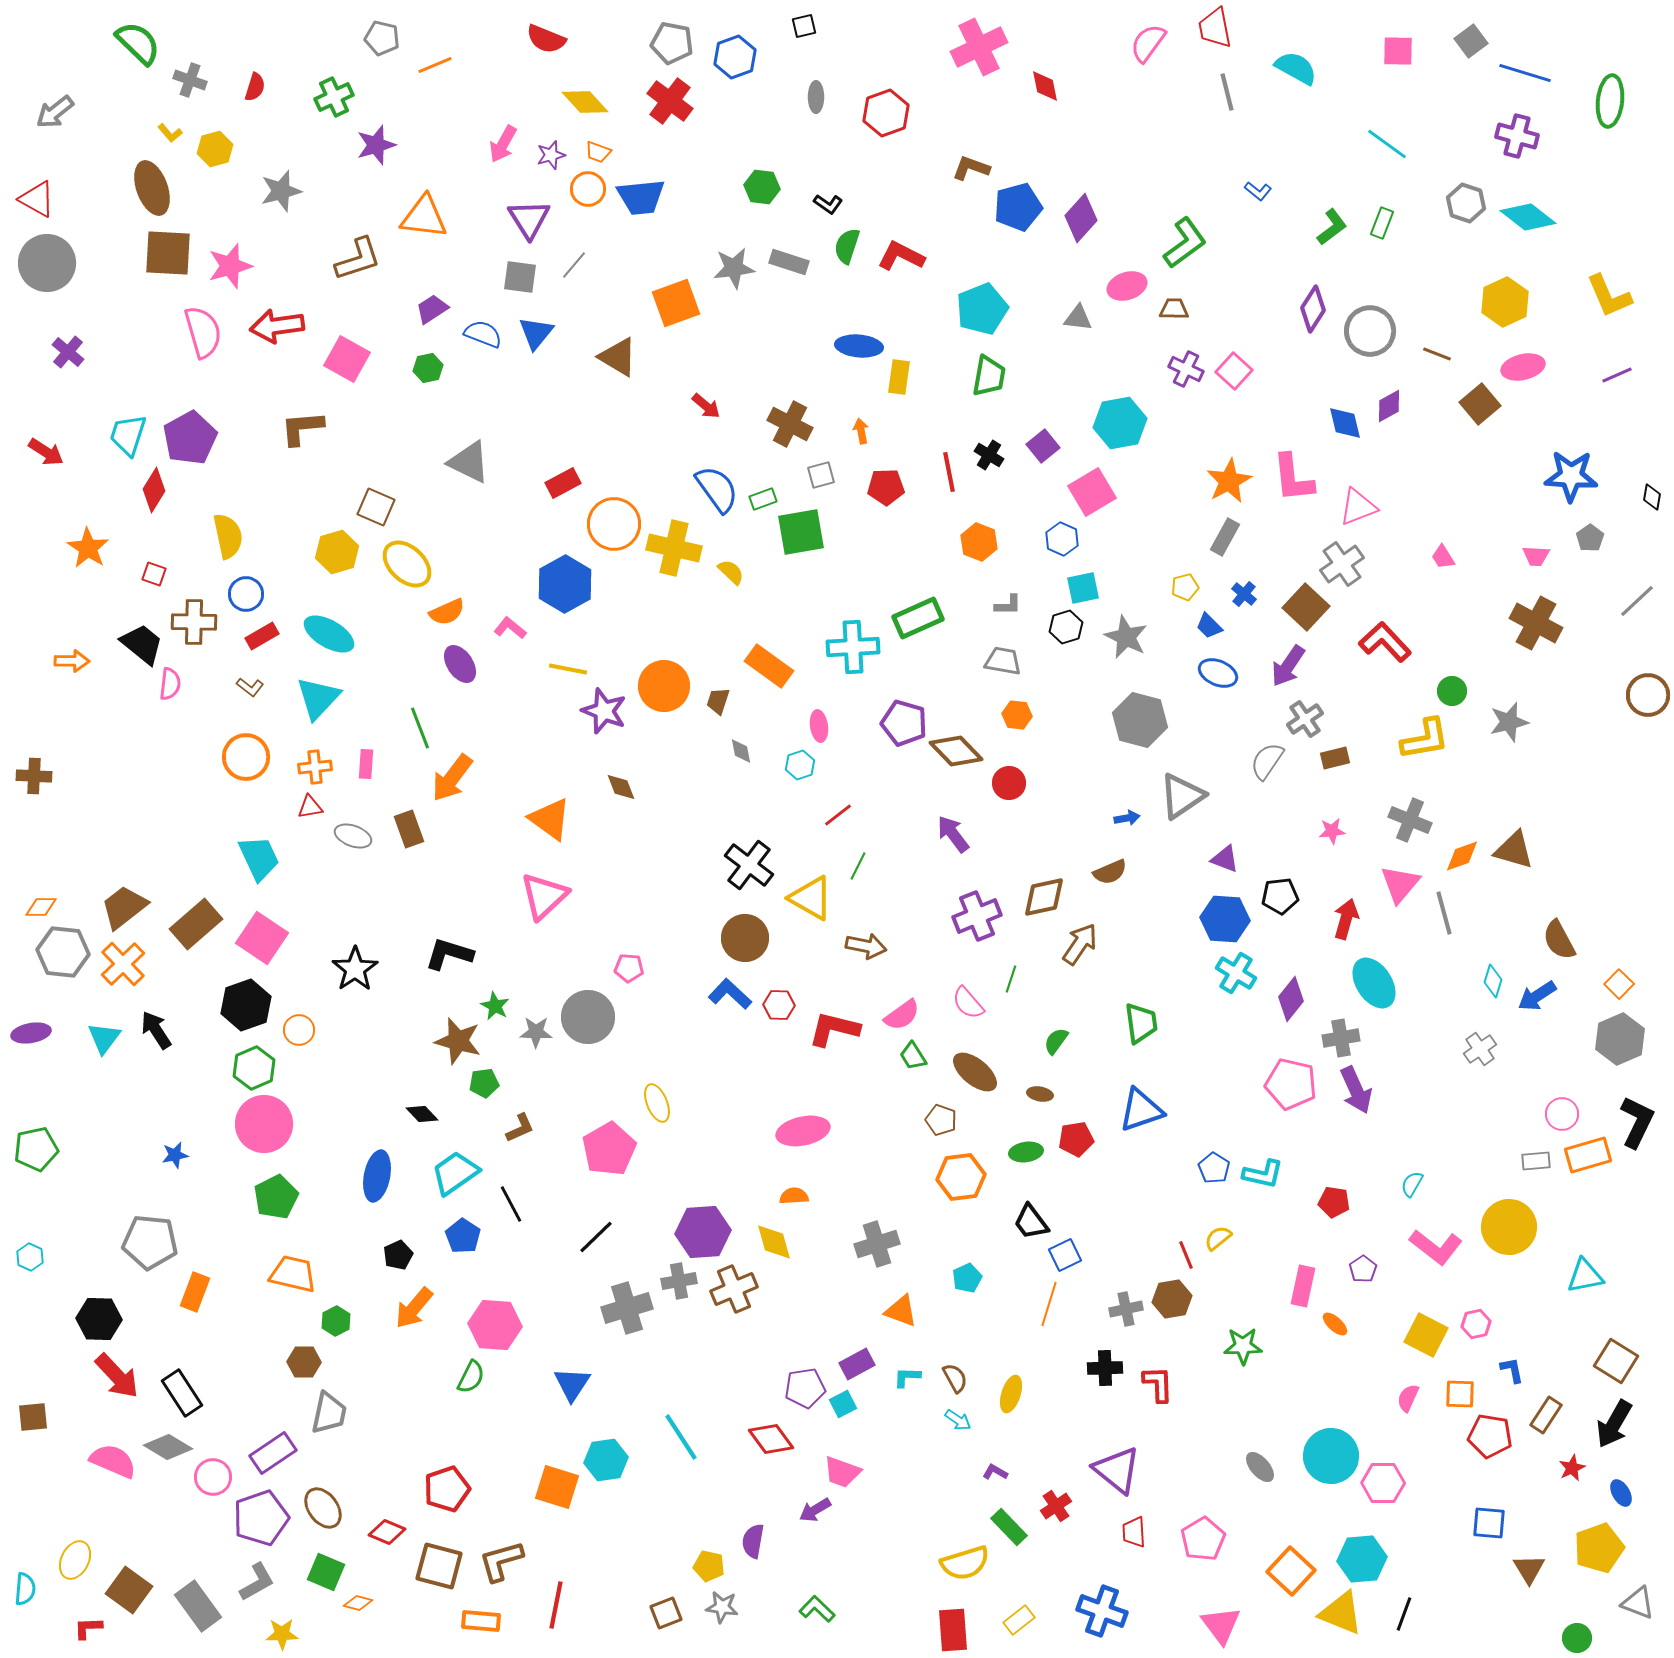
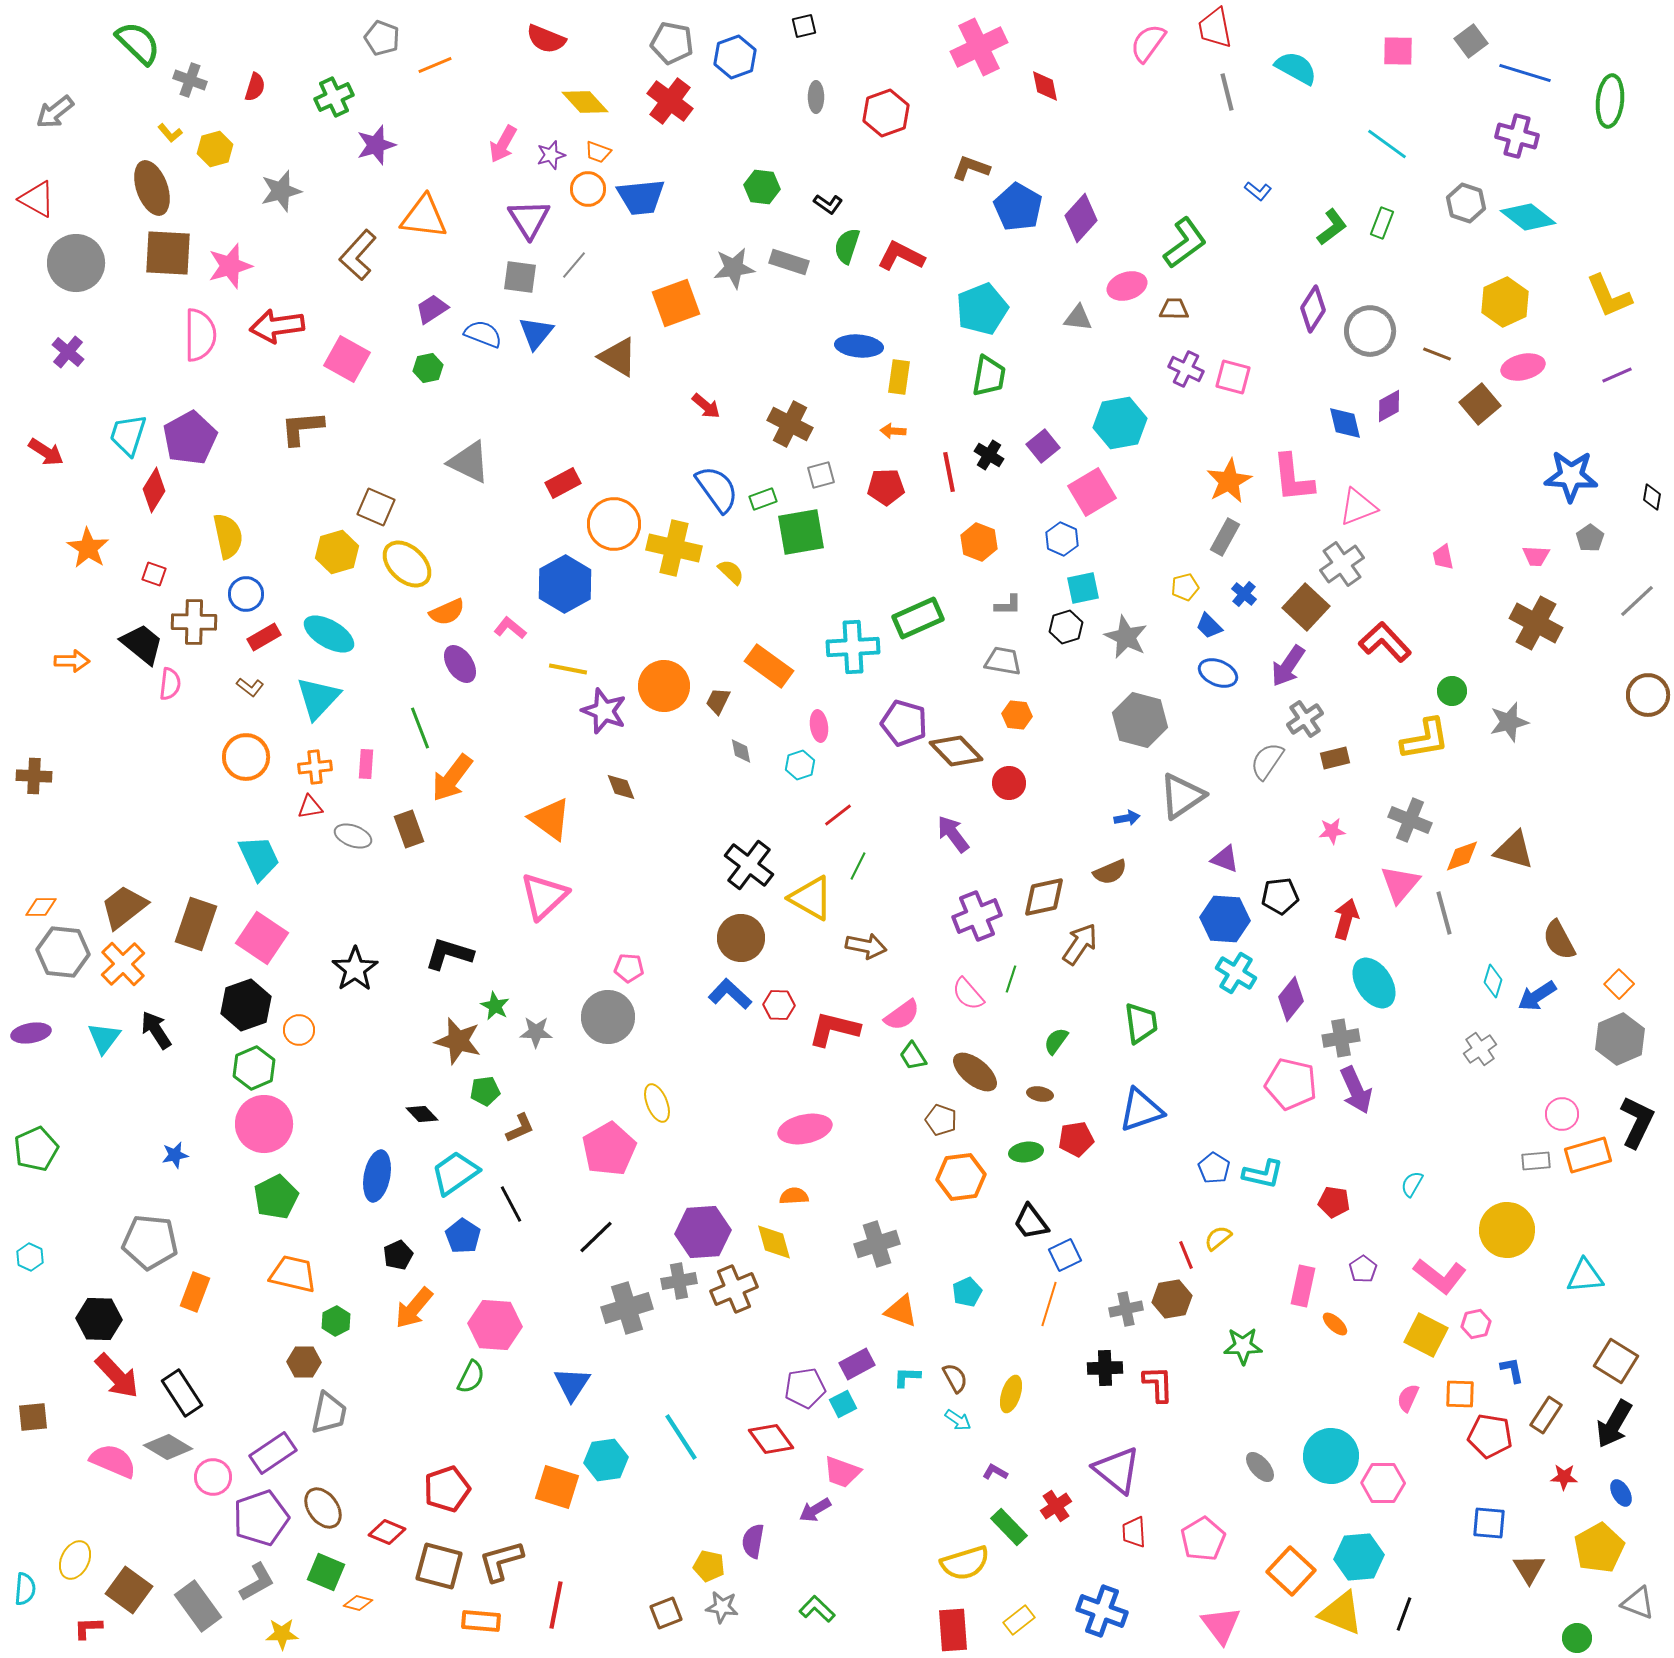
gray pentagon at (382, 38): rotated 8 degrees clockwise
blue pentagon at (1018, 207): rotated 27 degrees counterclockwise
brown L-shape at (358, 259): moved 4 px up; rotated 150 degrees clockwise
gray circle at (47, 263): moved 29 px right
pink semicircle at (203, 332): moved 3 px left, 3 px down; rotated 16 degrees clockwise
pink square at (1234, 371): moved 1 px left, 6 px down; rotated 27 degrees counterclockwise
orange arrow at (861, 431): moved 32 px right; rotated 75 degrees counterclockwise
pink trapezoid at (1443, 557): rotated 20 degrees clockwise
red rectangle at (262, 636): moved 2 px right, 1 px down
brown trapezoid at (718, 701): rotated 8 degrees clockwise
brown rectangle at (196, 924): rotated 30 degrees counterclockwise
brown circle at (745, 938): moved 4 px left
pink semicircle at (968, 1003): moved 9 px up
gray circle at (588, 1017): moved 20 px right
green pentagon at (484, 1083): moved 1 px right, 8 px down
pink ellipse at (803, 1131): moved 2 px right, 2 px up
green pentagon at (36, 1149): rotated 12 degrees counterclockwise
yellow circle at (1509, 1227): moved 2 px left, 3 px down
pink L-shape at (1436, 1247): moved 4 px right, 29 px down
cyan triangle at (1585, 1276): rotated 6 degrees clockwise
cyan pentagon at (967, 1278): moved 14 px down
red star at (1572, 1468): moved 8 px left, 9 px down; rotated 28 degrees clockwise
yellow pentagon at (1599, 1548): rotated 9 degrees counterclockwise
cyan hexagon at (1362, 1559): moved 3 px left, 2 px up
